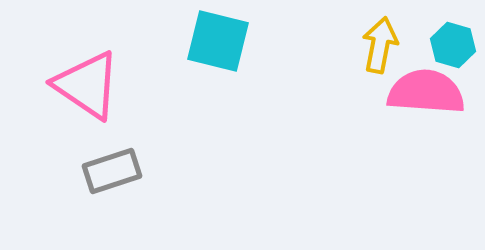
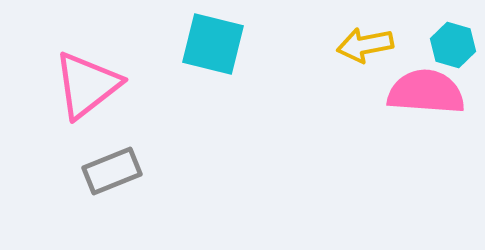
cyan square: moved 5 px left, 3 px down
yellow arrow: moved 15 px left; rotated 112 degrees counterclockwise
pink triangle: rotated 48 degrees clockwise
gray rectangle: rotated 4 degrees counterclockwise
